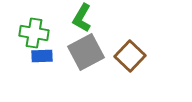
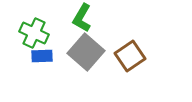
green cross: rotated 16 degrees clockwise
gray square: rotated 21 degrees counterclockwise
brown square: rotated 12 degrees clockwise
